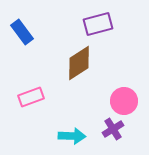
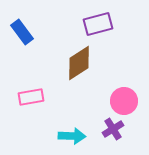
pink rectangle: rotated 10 degrees clockwise
